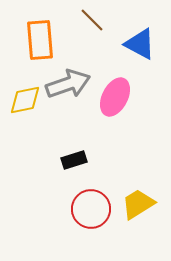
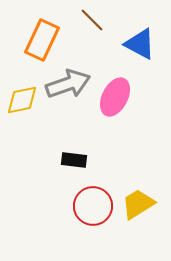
orange rectangle: moved 2 px right; rotated 30 degrees clockwise
yellow diamond: moved 3 px left
black rectangle: rotated 25 degrees clockwise
red circle: moved 2 px right, 3 px up
